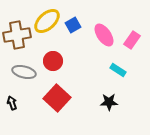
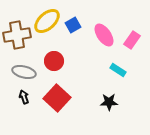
red circle: moved 1 px right
black arrow: moved 12 px right, 6 px up
